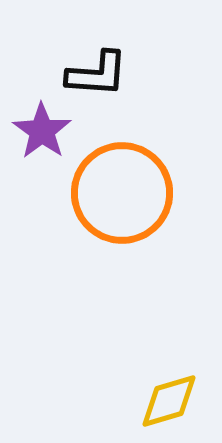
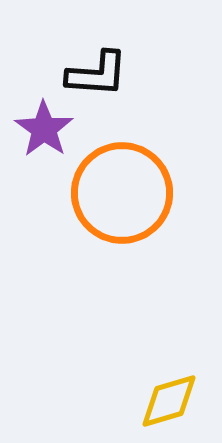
purple star: moved 2 px right, 2 px up
